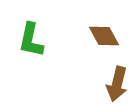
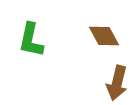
brown arrow: moved 1 px up
